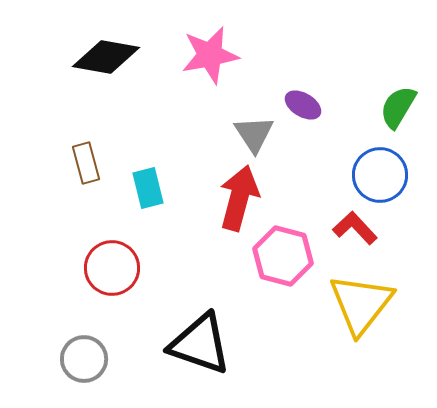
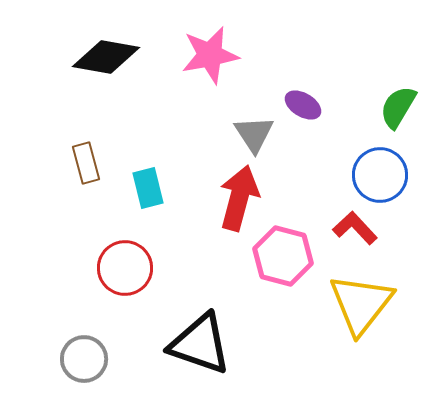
red circle: moved 13 px right
